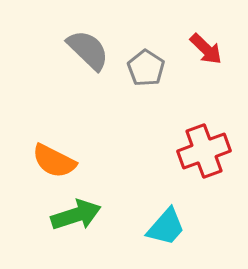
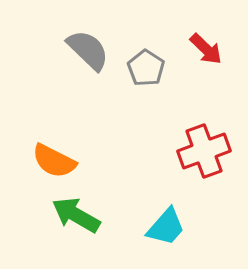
green arrow: rotated 132 degrees counterclockwise
